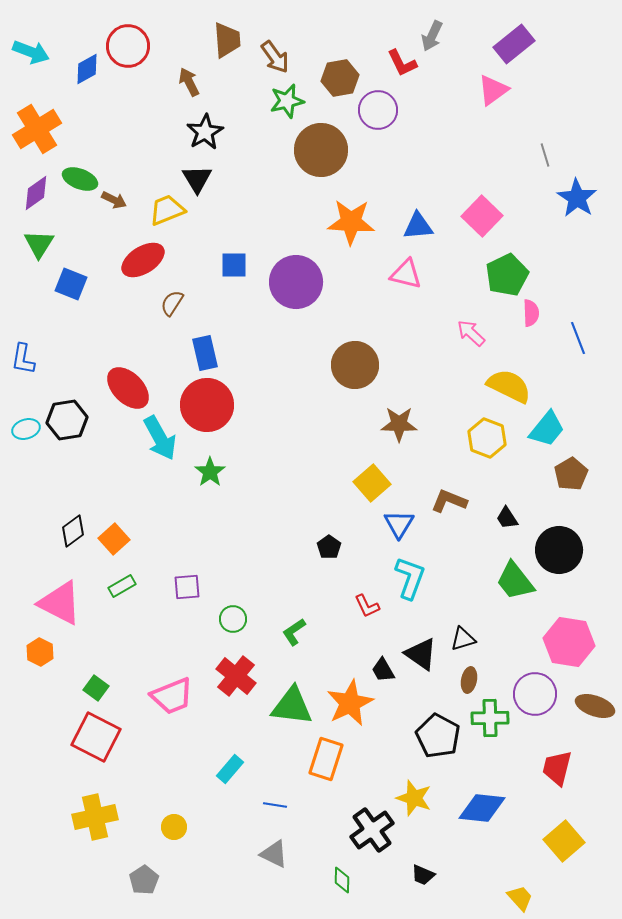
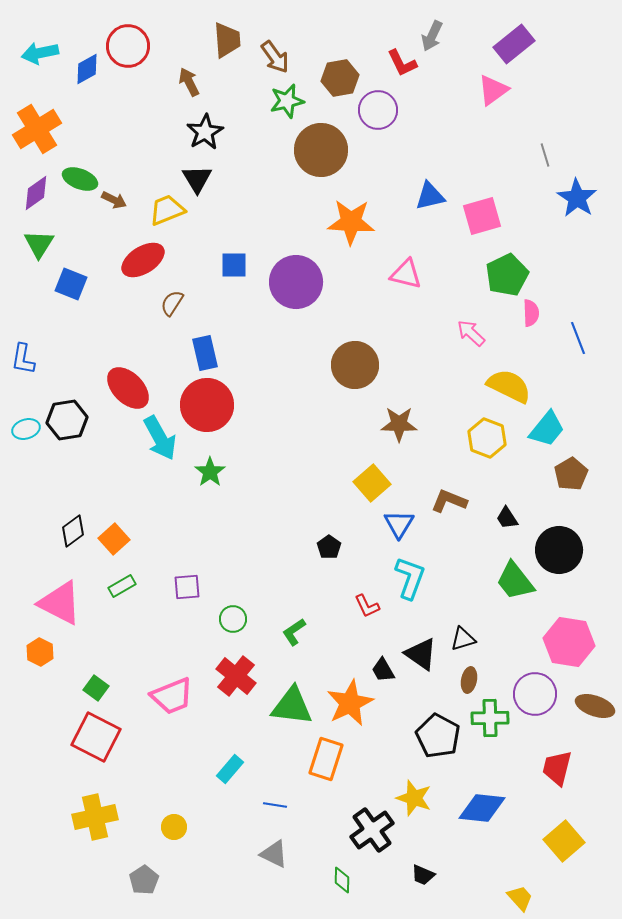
cyan arrow at (31, 52): moved 9 px right, 1 px down; rotated 147 degrees clockwise
pink square at (482, 216): rotated 30 degrees clockwise
blue triangle at (418, 226): moved 12 px right, 30 px up; rotated 8 degrees counterclockwise
